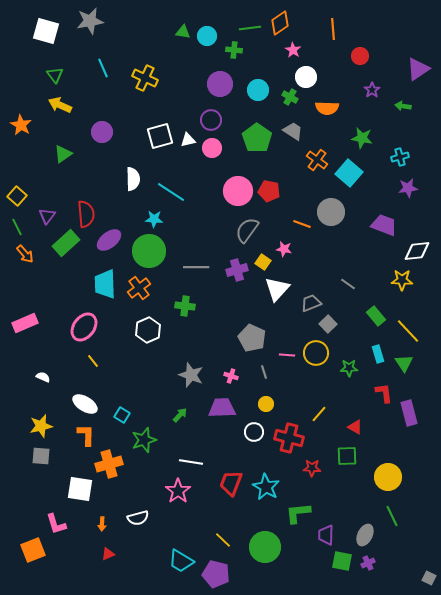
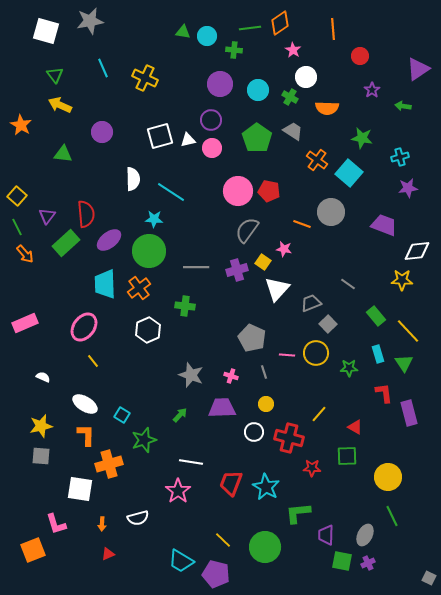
green triangle at (63, 154): rotated 42 degrees clockwise
